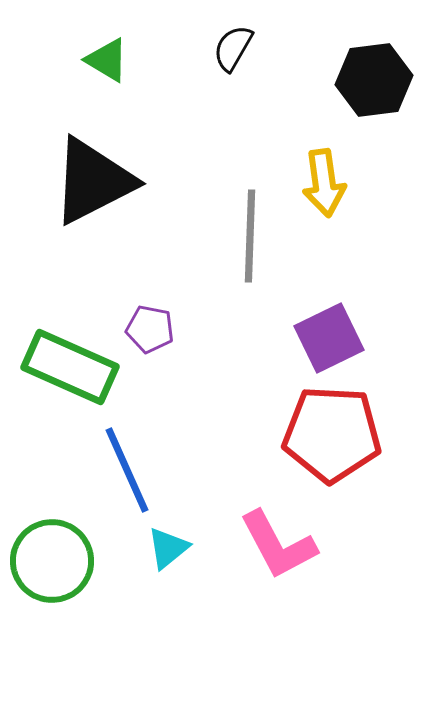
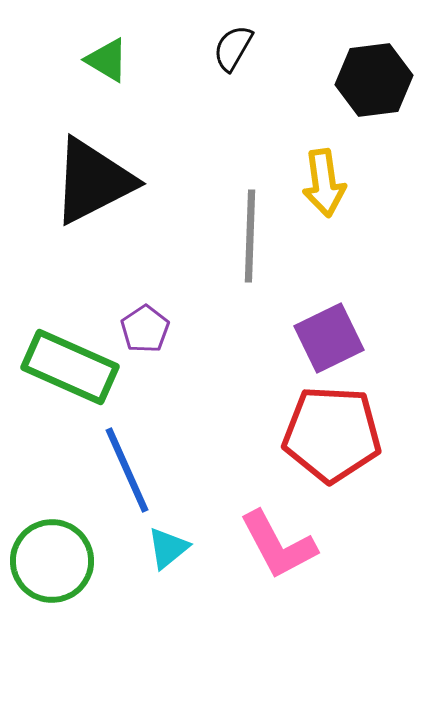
purple pentagon: moved 5 px left; rotated 27 degrees clockwise
